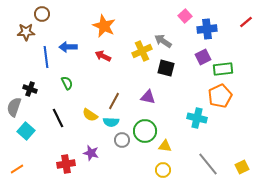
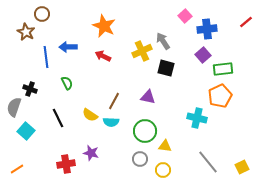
brown star: rotated 30 degrees clockwise
gray arrow: rotated 24 degrees clockwise
purple square: moved 2 px up; rotated 14 degrees counterclockwise
gray circle: moved 18 px right, 19 px down
gray line: moved 2 px up
